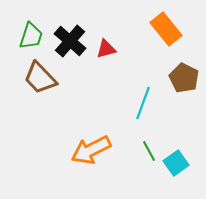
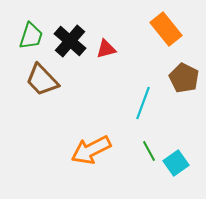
brown trapezoid: moved 2 px right, 2 px down
